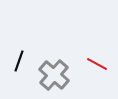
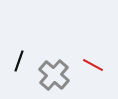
red line: moved 4 px left, 1 px down
